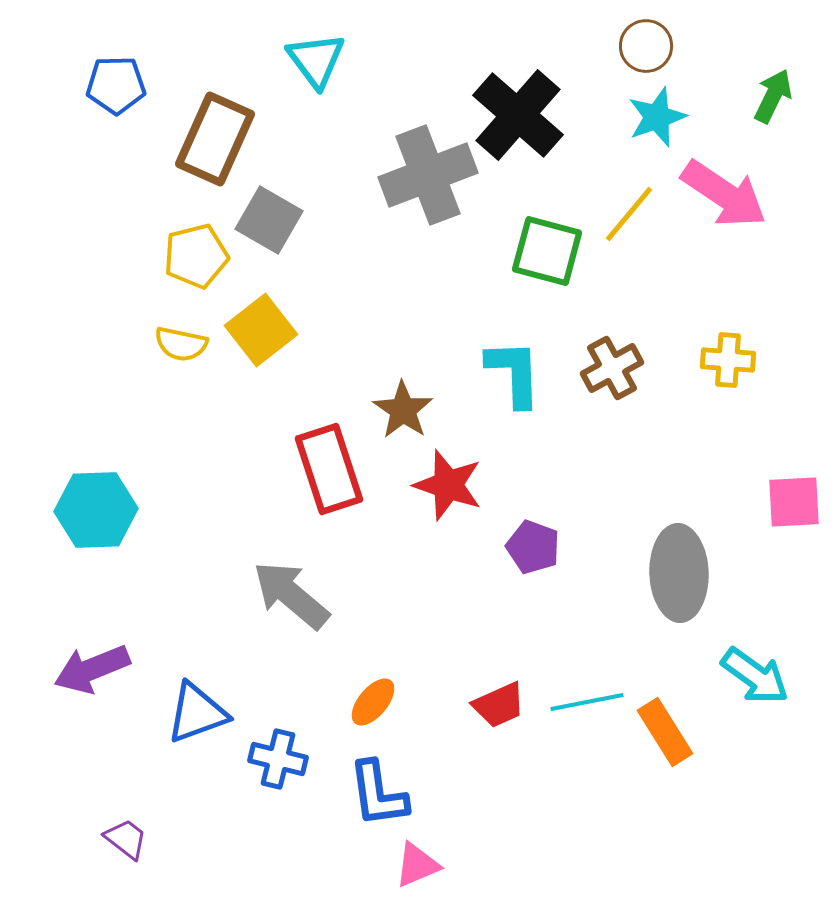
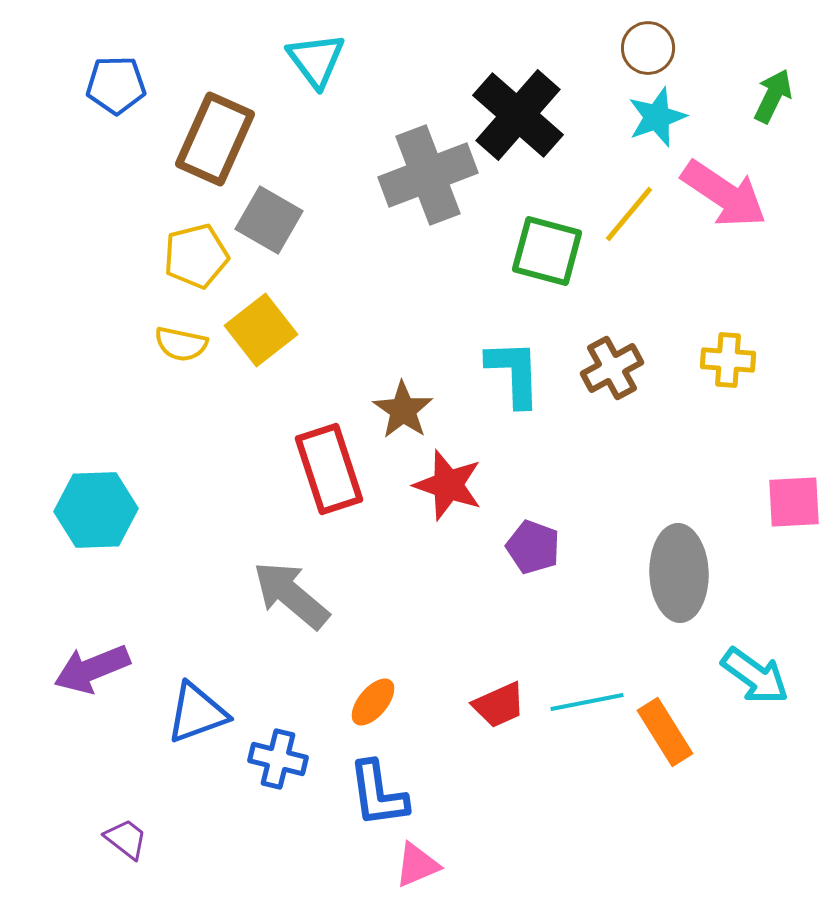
brown circle: moved 2 px right, 2 px down
